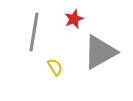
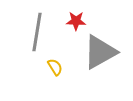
red star: moved 2 px right, 2 px down; rotated 24 degrees clockwise
gray line: moved 3 px right
